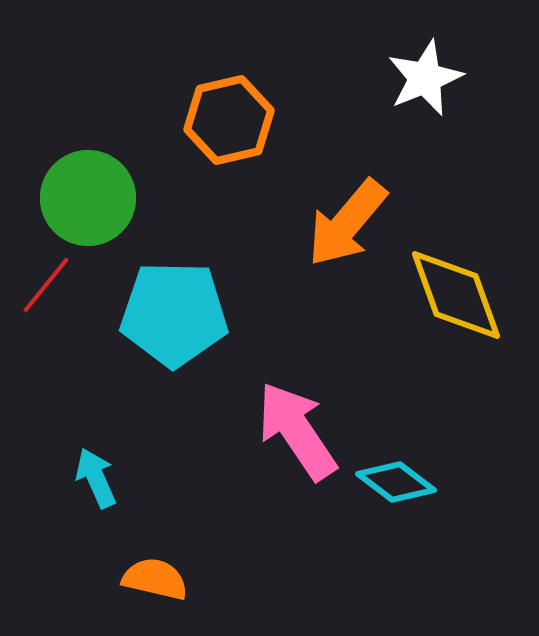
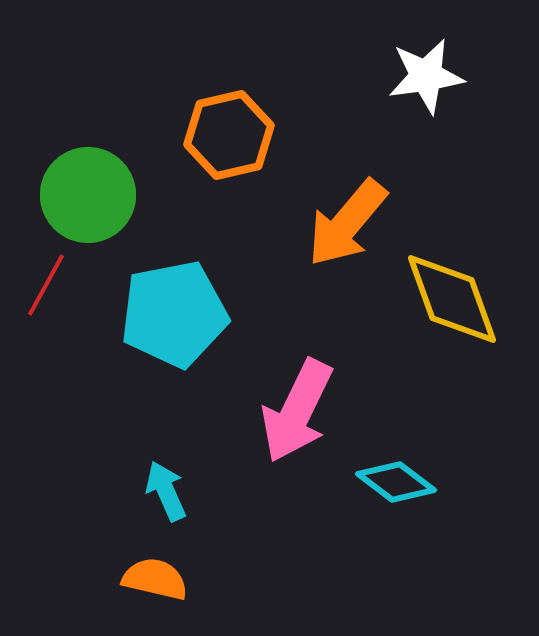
white star: moved 1 px right, 2 px up; rotated 14 degrees clockwise
orange hexagon: moved 15 px down
green circle: moved 3 px up
red line: rotated 10 degrees counterclockwise
yellow diamond: moved 4 px left, 4 px down
cyan pentagon: rotated 12 degrees counterclockwise
pink arrow: moved 20 px up; rotated 120 degrees counterclockwise
cyan arrow: moved 70 px right, 13 px down
